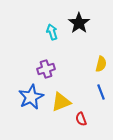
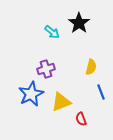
cyan arrow: rotated 147 degrees clockwise
yellow semicircle: moved 10 px left, 3 px down
blue star: moved 3 px up
